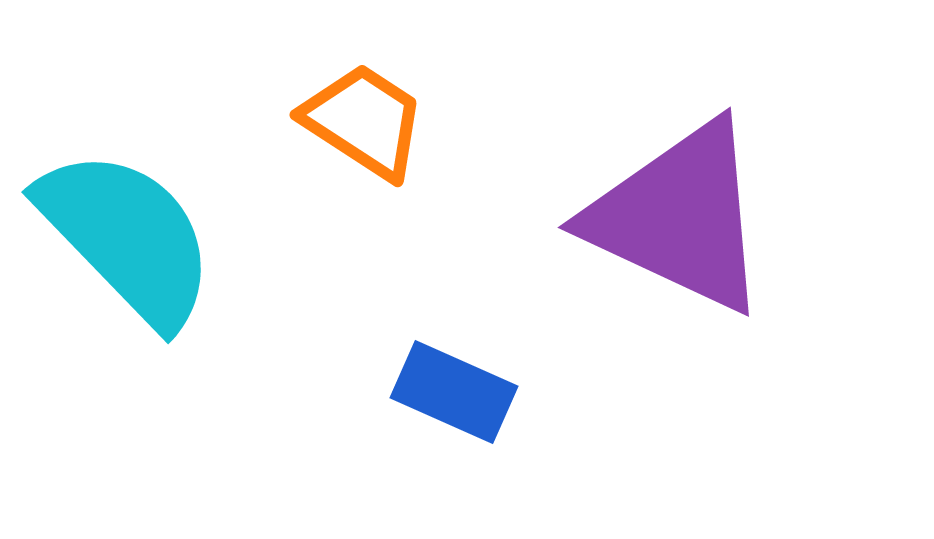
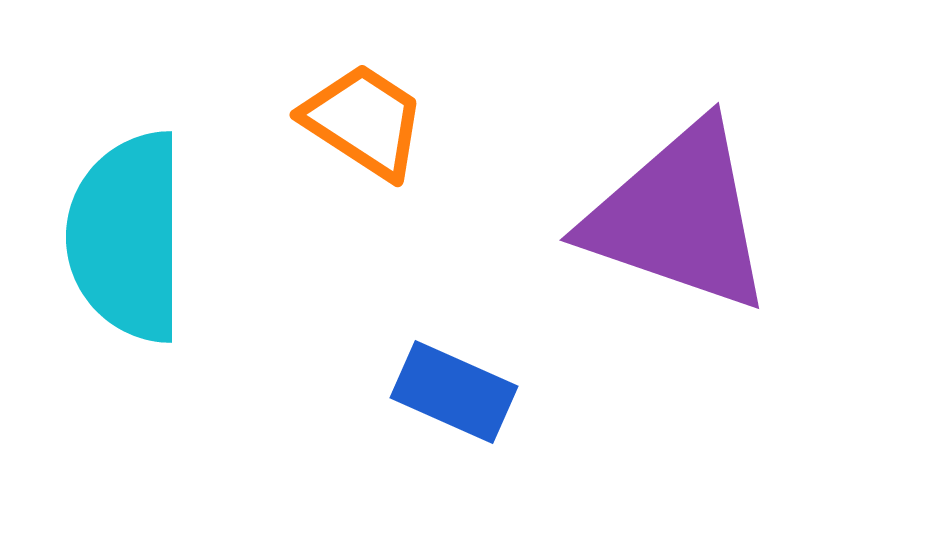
purple triangle: rotated 6 degrees counterclockwise
cyan semicircle: rotated 136 degrees counterclockwise
